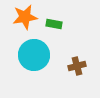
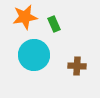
green rectangle: rotated 56 degrees clockwise
brown cross: rotated 18 degrees clockwise
